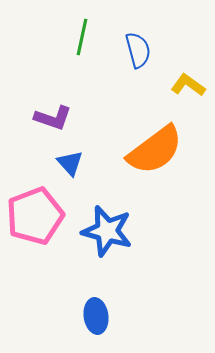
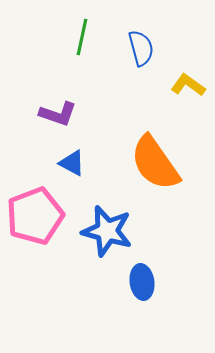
blue semicircle: moved 3 px right, 2 px up
purple L-shape: moved 5 px right, 4 px up
orange semicircle: moved 13 px down; rotated 92 degrees clockwise
blue triangle: moved 2 px right; rotated 20 degrees counterclockwise
blue ellipse: moved 46 px right, 34 px up
